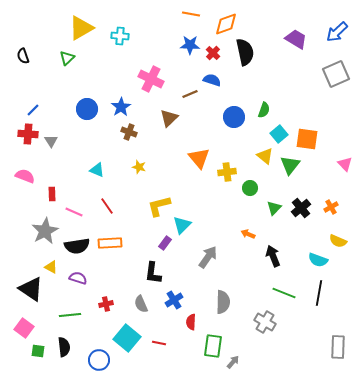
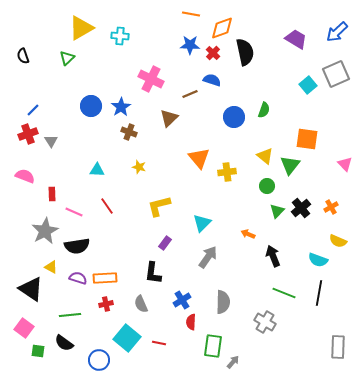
orange diamond at (226, 24): moved 4 px left, 4 px down
blue circle at (87, 109): moved 4 px right, 3 px up
red cross at (28, 134): rotated 24 degrees counterclockwise
cyan square at (279, 134): moved 29 px right, 49 px up
cyan triangle at (97, 170): rotated 21 degrees counterclockwise
green circle at (250, 188): moved 17 px right, 2 px up
green triangle at (274, 208): moved 3 px right, 3 px down
cyan triangle at (182, 225): moved 20 px right, 2 px up
orange rectangle at (110, 243): moved 5 px left, 35 px down
blue cross at (174, 300): moved 8 px right
black semicircle at (64, 347): moved 4 px up; rotated 132 degrees clockwise
